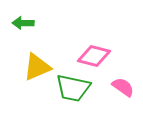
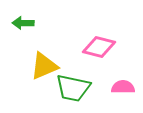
pink diamond: moved 5 px right, 9 px up
yellow triangle: moved 7 px right, 1 px up
pink semicircle: rotated 35 degrees counterclockwise
